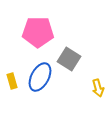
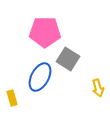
pink pentagon: moved 7 px right
gray square: moved 1 px left
yellow rectangle: moved 17 px down
